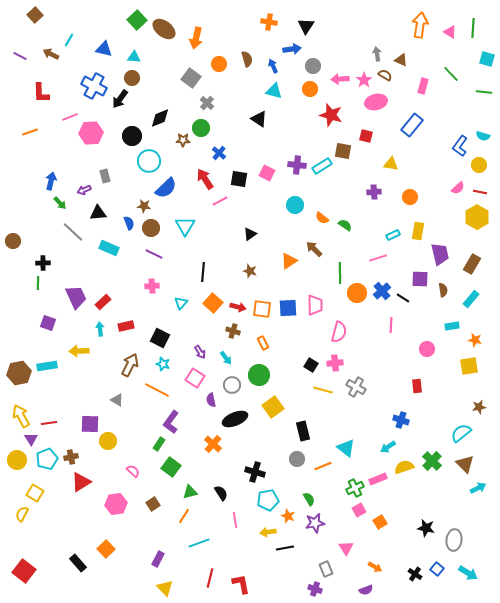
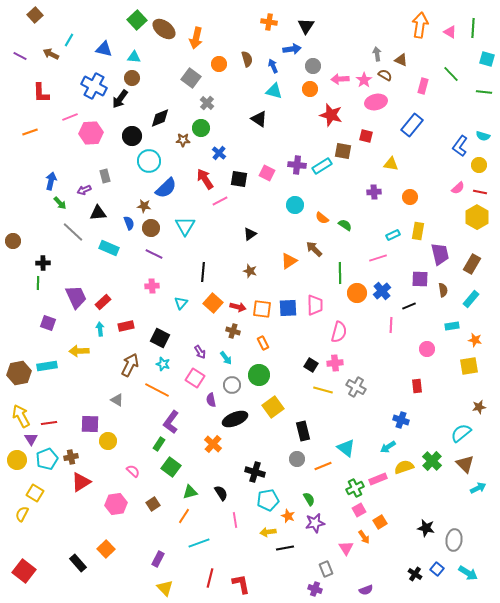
black line at (403, 298): moved 6 px right, 8 px down; rotated 56 degrees counterclockwise
orange arrow at (375, 567): moved 11 px left, 30 px up; rotated 24 degrees clockwise
